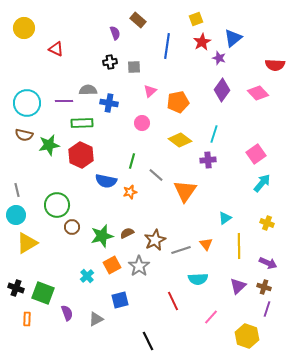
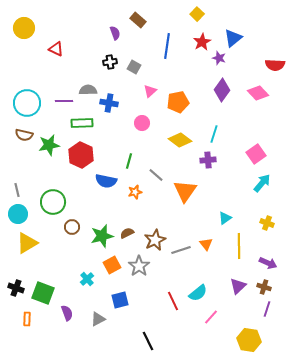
yellow square at (196, 19): moved 1 px right, 5 px up; rotated 24 degrees counterclockwise
gray square at (134, 67): rotated 32 degrees clockwise
green line at (132, 161): moved 3 px left
orange star at (130, 192): moved 5 px right
green circle at (57, 205): moved 4 px left, 3 px up
cyan circle at (16, 215): moved 2 px right, 1 px up
cyan cross at (87, 276): moved 3 px down
cyan semicircle at (198, 279): moved 14 px down; rotated 36 degrees counterclockwise
gray triangle at (96, 319): moved 2 px right
yellow hexagon at (247, 336): moved 2 px right, 4 px down; rotated 10 degrees counterclockwise
